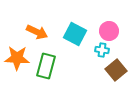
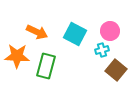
pink circle: moved 1 px right
cyan cross: rotated 24 degrees counterclockwise
orange star: moved 2 px up
brown square: rotated 10 degrees counterclockwise
